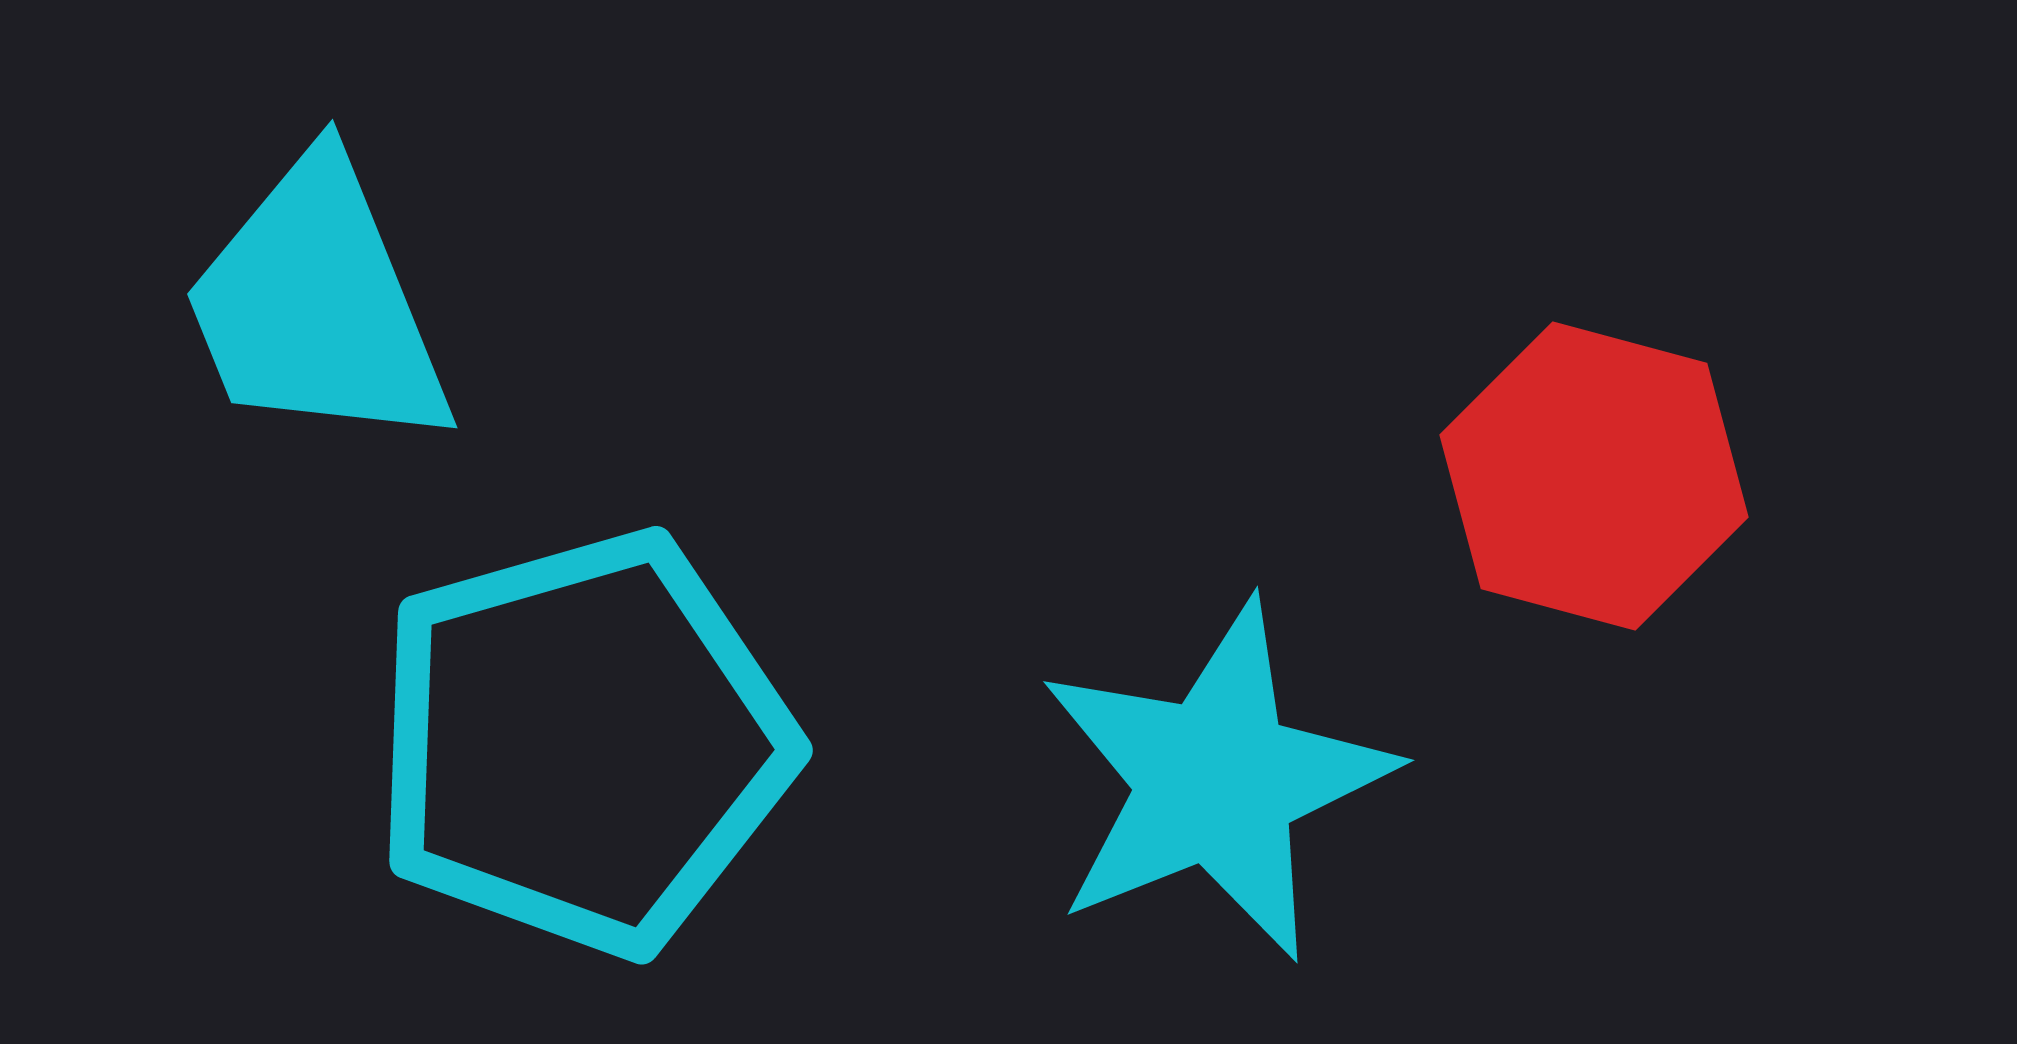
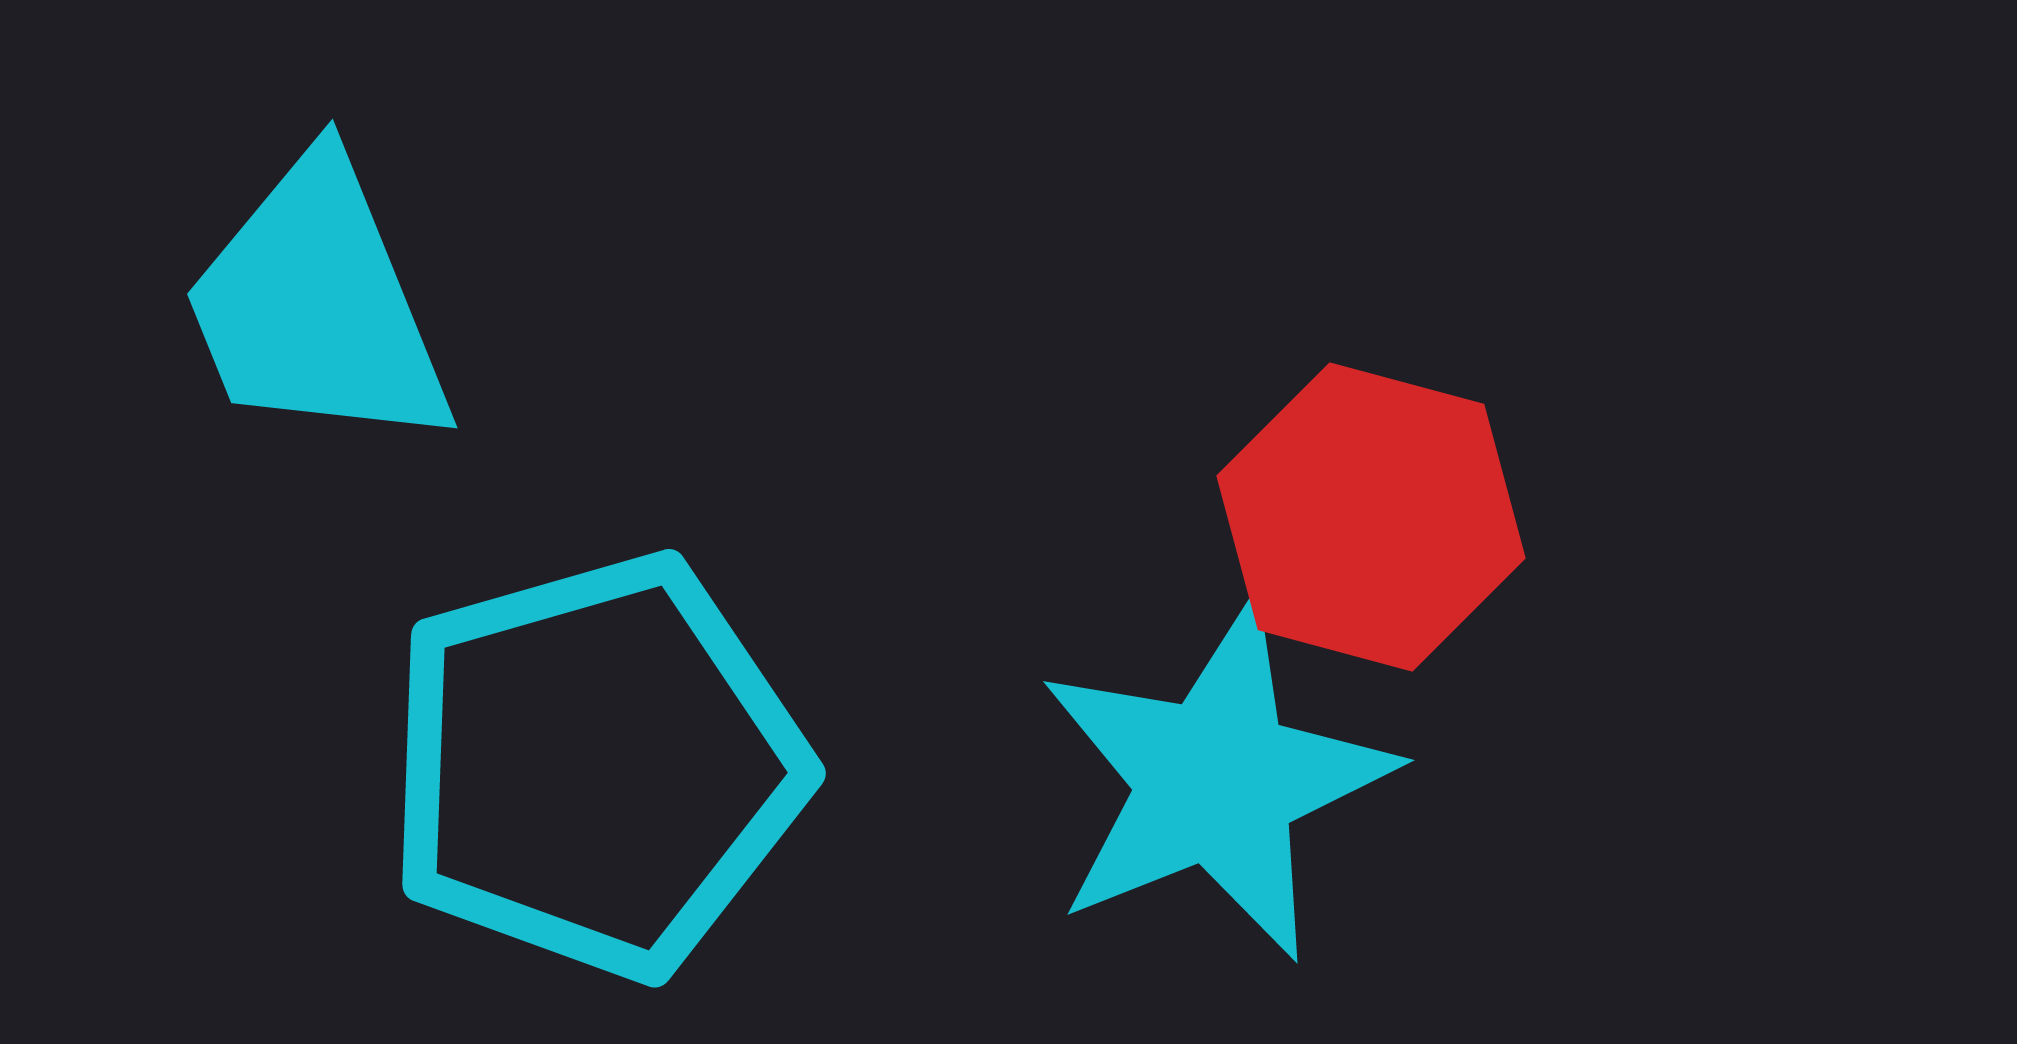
red hexagon: moved 223 px left, 41 px down
cyan pentagon: moved 13 px right, 23 px down
